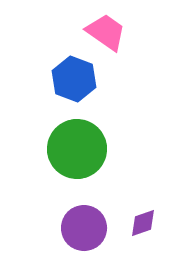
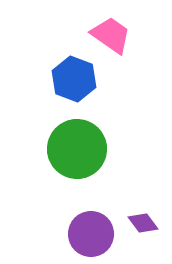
pink trapezoid: moved 5 px right, 3 px down
purple diamond: rotated 72 degrees clockwise
purple circle: moved 7 px right, 6 px down
